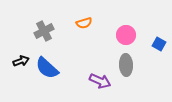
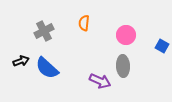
orange semicircle: rotated 112 degrees clockwise
blue square: moved 3 px right, 2 px down
gray ellipse: moved 3 px left, 1 px down
